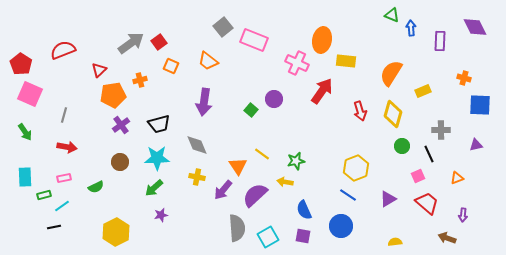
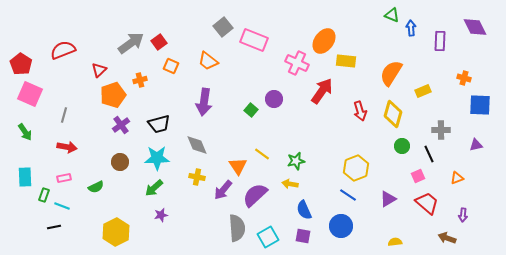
orange ellipse at (322, 40): moved 2 px right, 1 px down; rotated 25 degrees clockwise
orange pentagon at (113, 95): rotated 10 degrees counterclockwise
yellow arrow at (285, 182): moved 5 px right, 2 px down
green rectangle at (44, 195): rotated 56 degrees counterclockwise
cyan line at (62, 206): rotated 56 degrees clockwise
